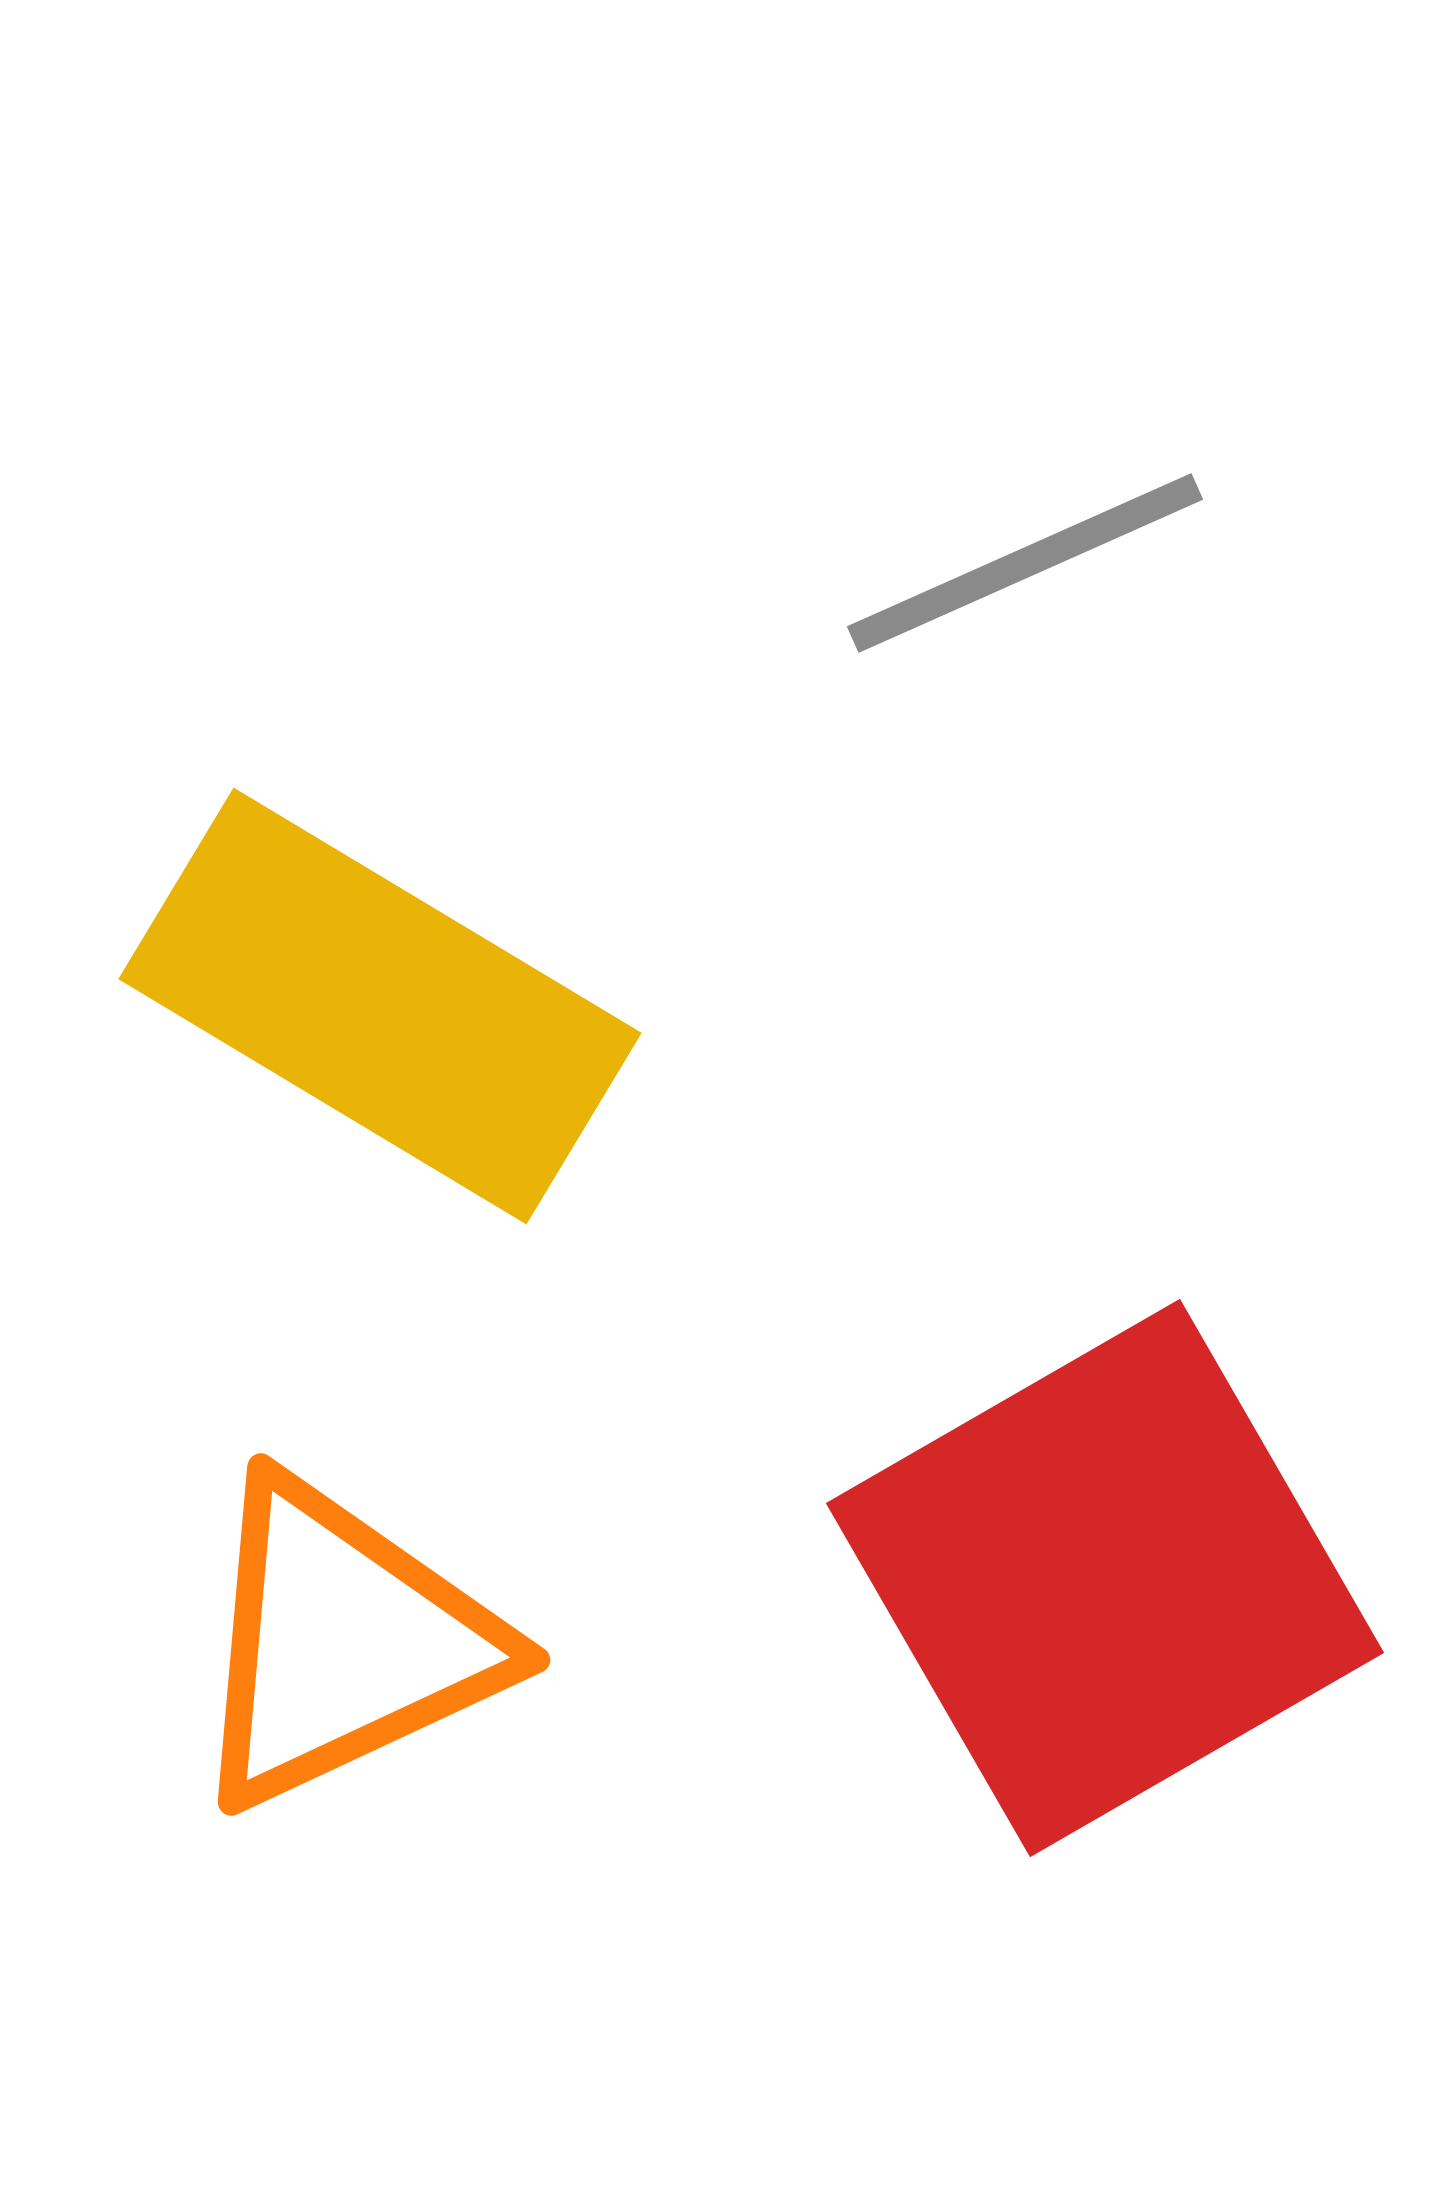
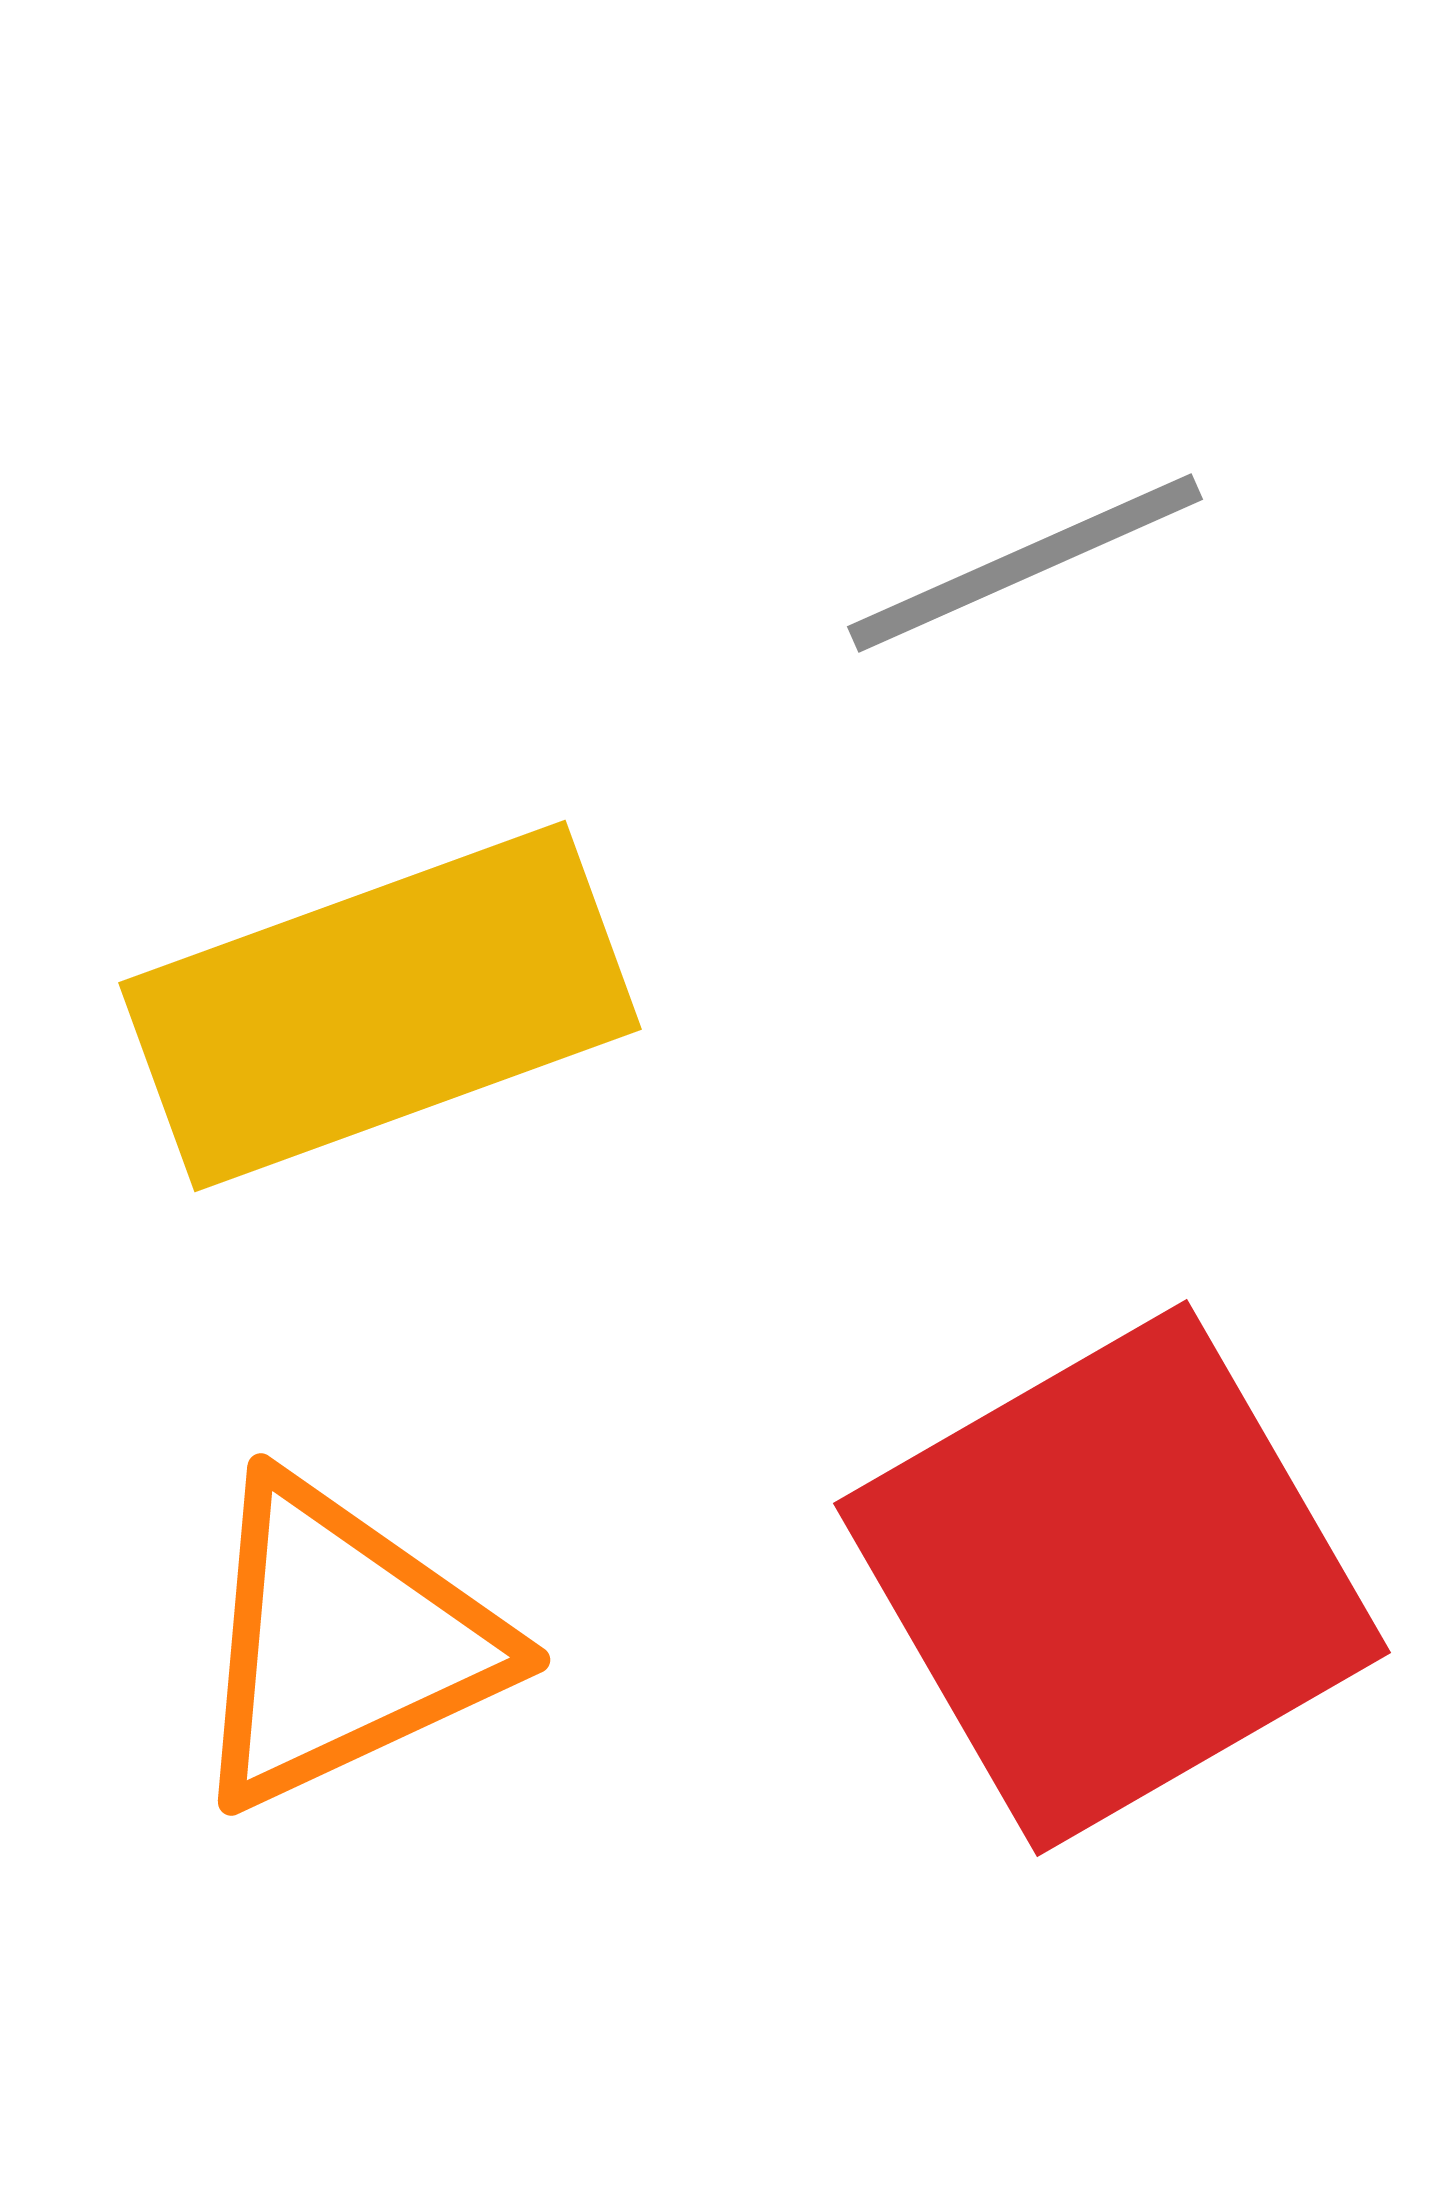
yellow rectangle: rotated 51 degrees counterclockwise
red square: moved 7 px right
